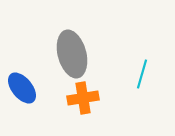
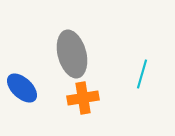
blue ellipse: rotated 8 degrees counterclockwise
